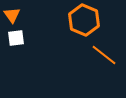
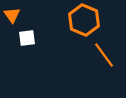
white square: moved 11 px right
orange line: rotated 16 degrees clockwise
